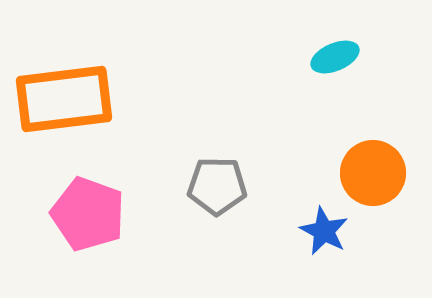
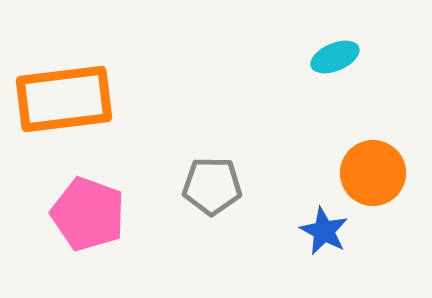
gray pentagon: moved 5 px left
